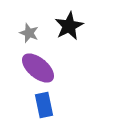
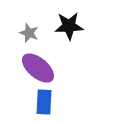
black star: rotated 24 degrees clockwise
blue rectangle: moved 3 px up; rotated 15 degrees clockwise
